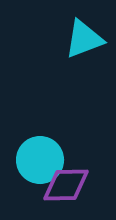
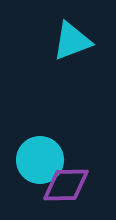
cyan triangle: moved 12 px left, 2 px down
